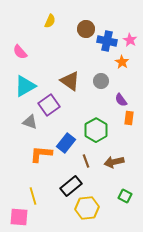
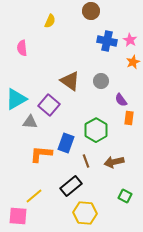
brown circle: moved 5 px right, 18 px up
pink semicircle: moved 2 px right, 4 px up; rotated 35 degrees clockwise
orange star: moved 11 px right; rotated 16 degrees clockwise
cyan triangle: moved 9 px left, 13 px down
purple square: rotated 15 degrees counterclockwise
gray triangle: rotated 14 degrees counterclockwise
blue rectangle: rotated 18 degrees counterclockwise
yellow line: moved 1 px right; rotated 66 degrees clockwise
yellow hexagon: moved 2 px left, 5 px down; rotated 10 degrees clockwise
pink square: moved 1 px left, 1 px up
